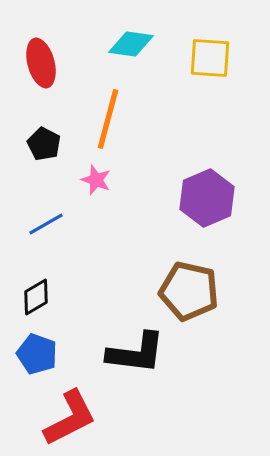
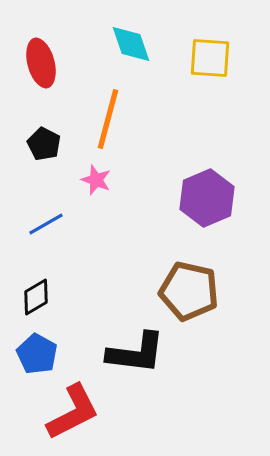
cyan diamond: rotated 63 degrees clockwise
blue pentagon: rotated 9 degrees clockwise
red L-shape: moved 3 px right, 6 px up
